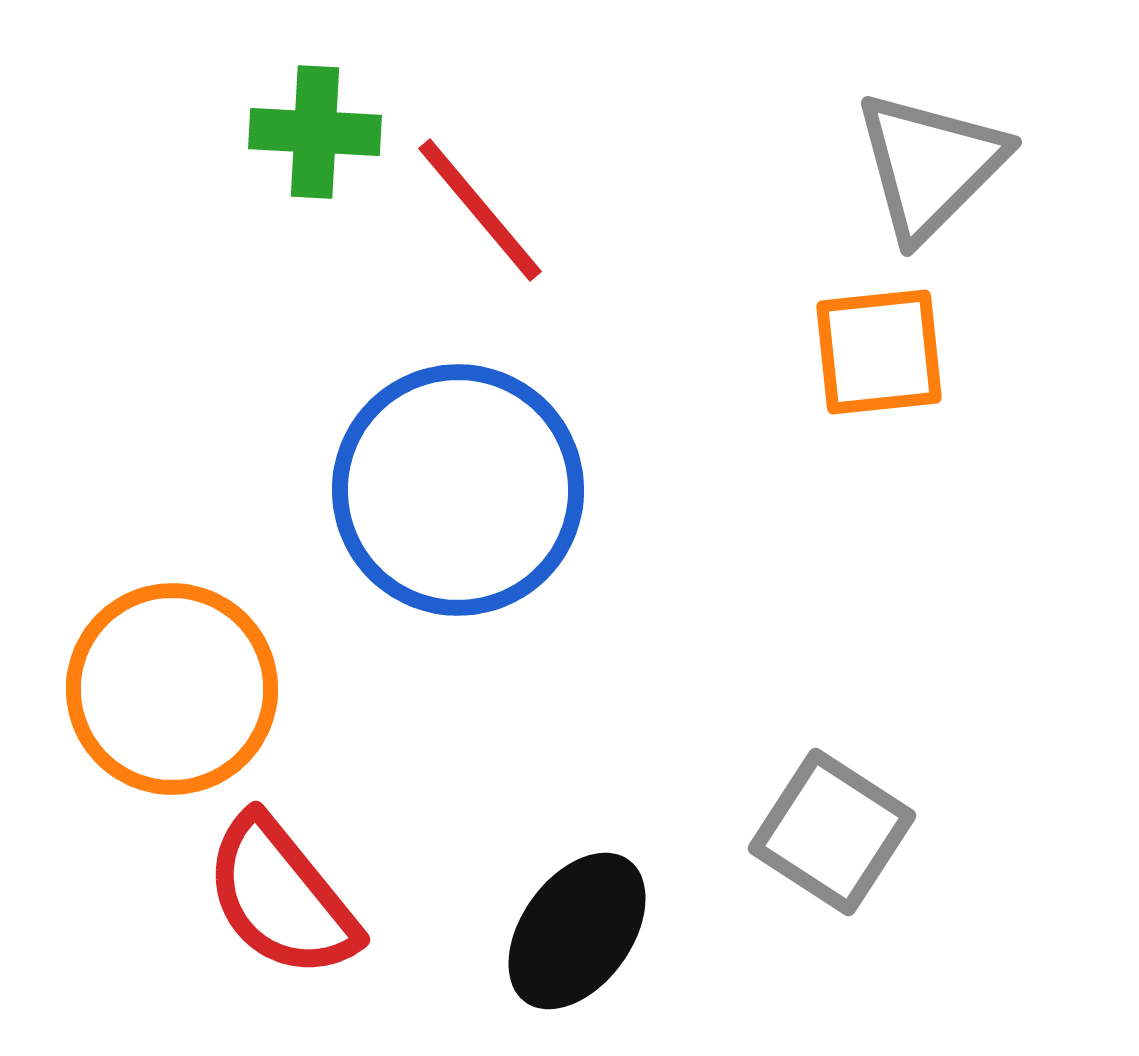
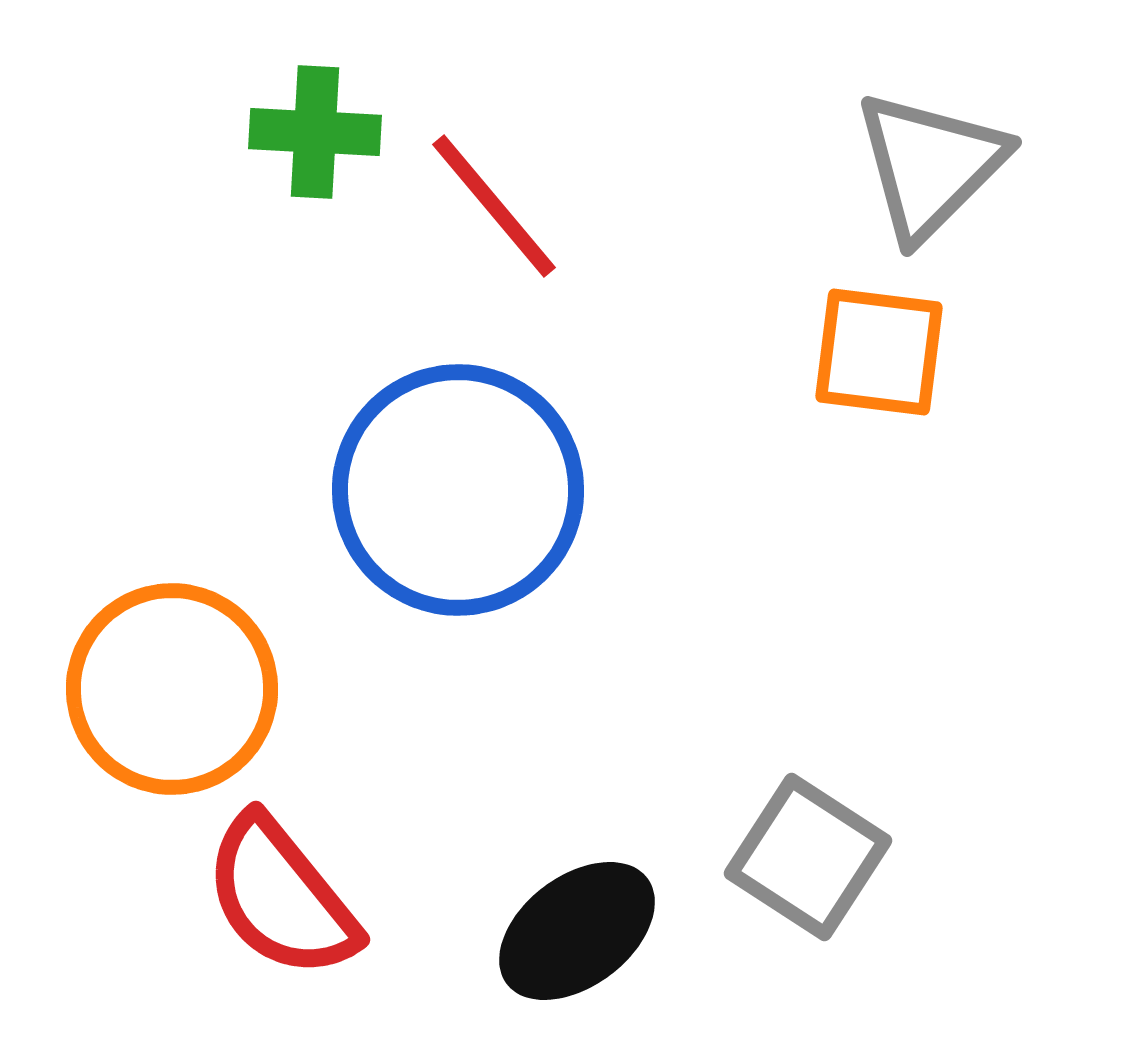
red line: moved 14 px right, 4 px up
orange square: rotated 13 degrees clockwise
gray square: moved 24 px left, 25 px down
black ellipse: rotated 17 degrees clockwise
